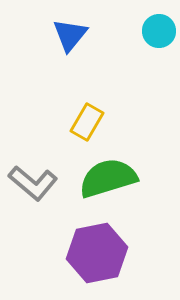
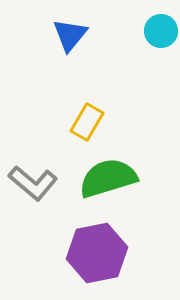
cyan circle: moved 2 px right
